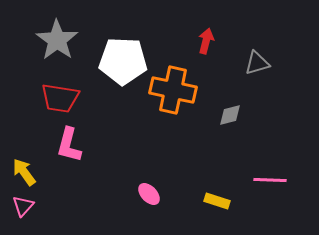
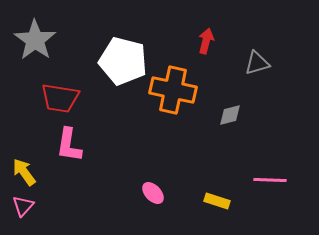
gray star: moved 22 px left
white pentagon: rotated 12 degrees clockwise
pink L-shape: rotated 6 degrees counterclockwise
pink ellipse: moved 4 px right, 1 px up
